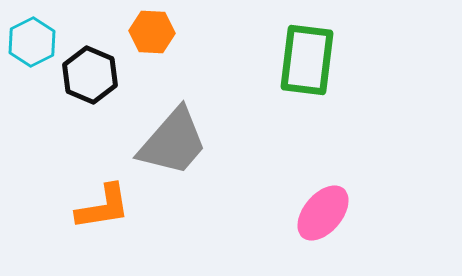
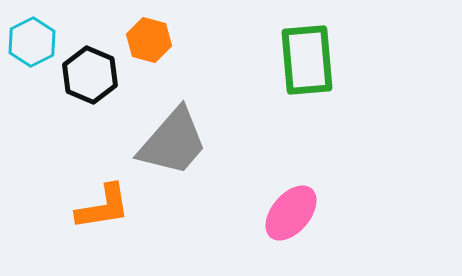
orange hexagon: moved 3 px left, 8 px down; rotated 12 degrees clockwise
green rectangle: rotated 12 degrees counterclockwise
pink ellipse: moved 32 px left
